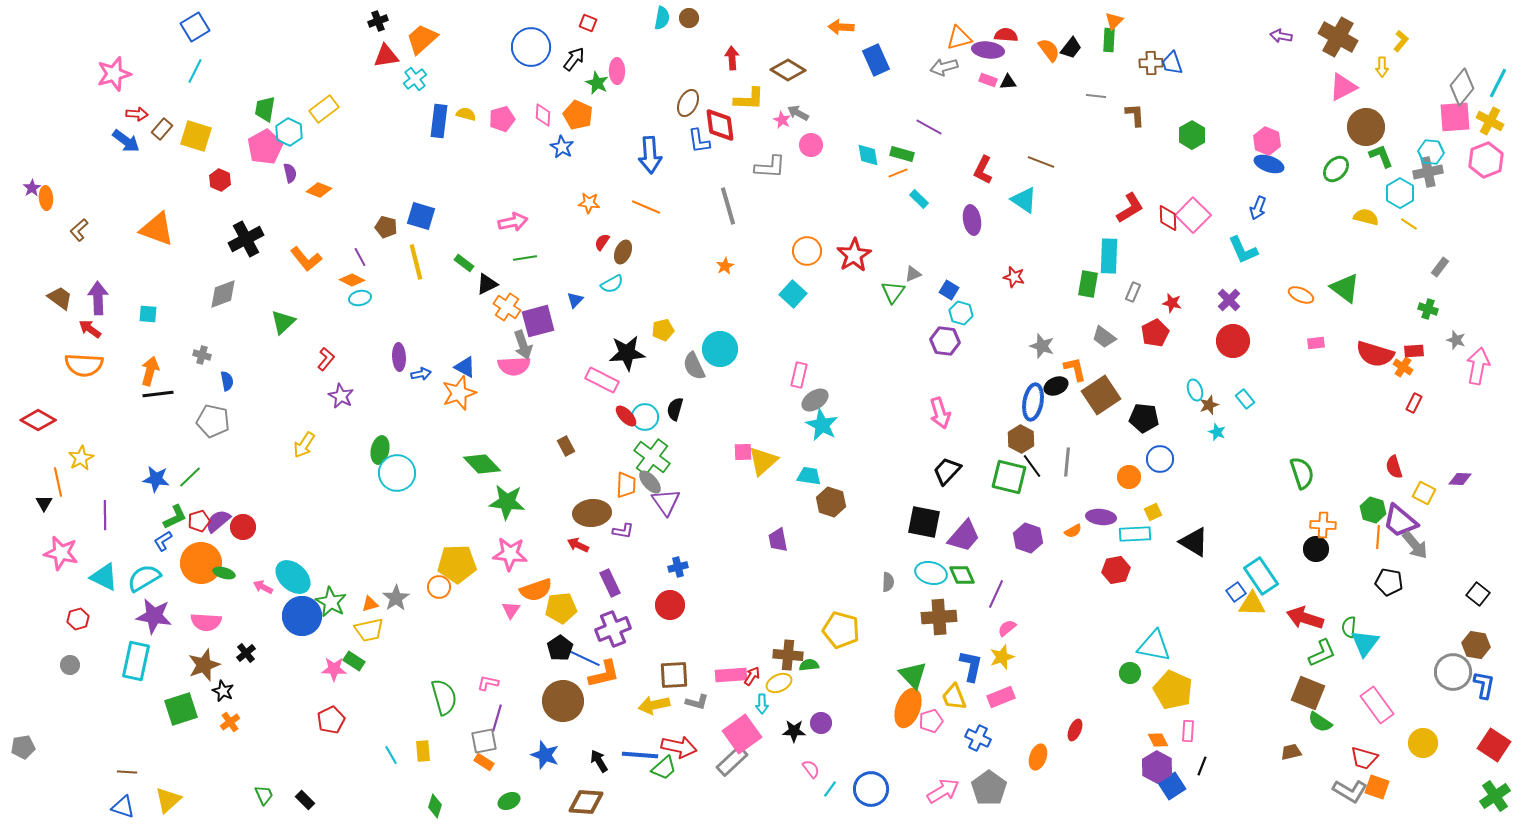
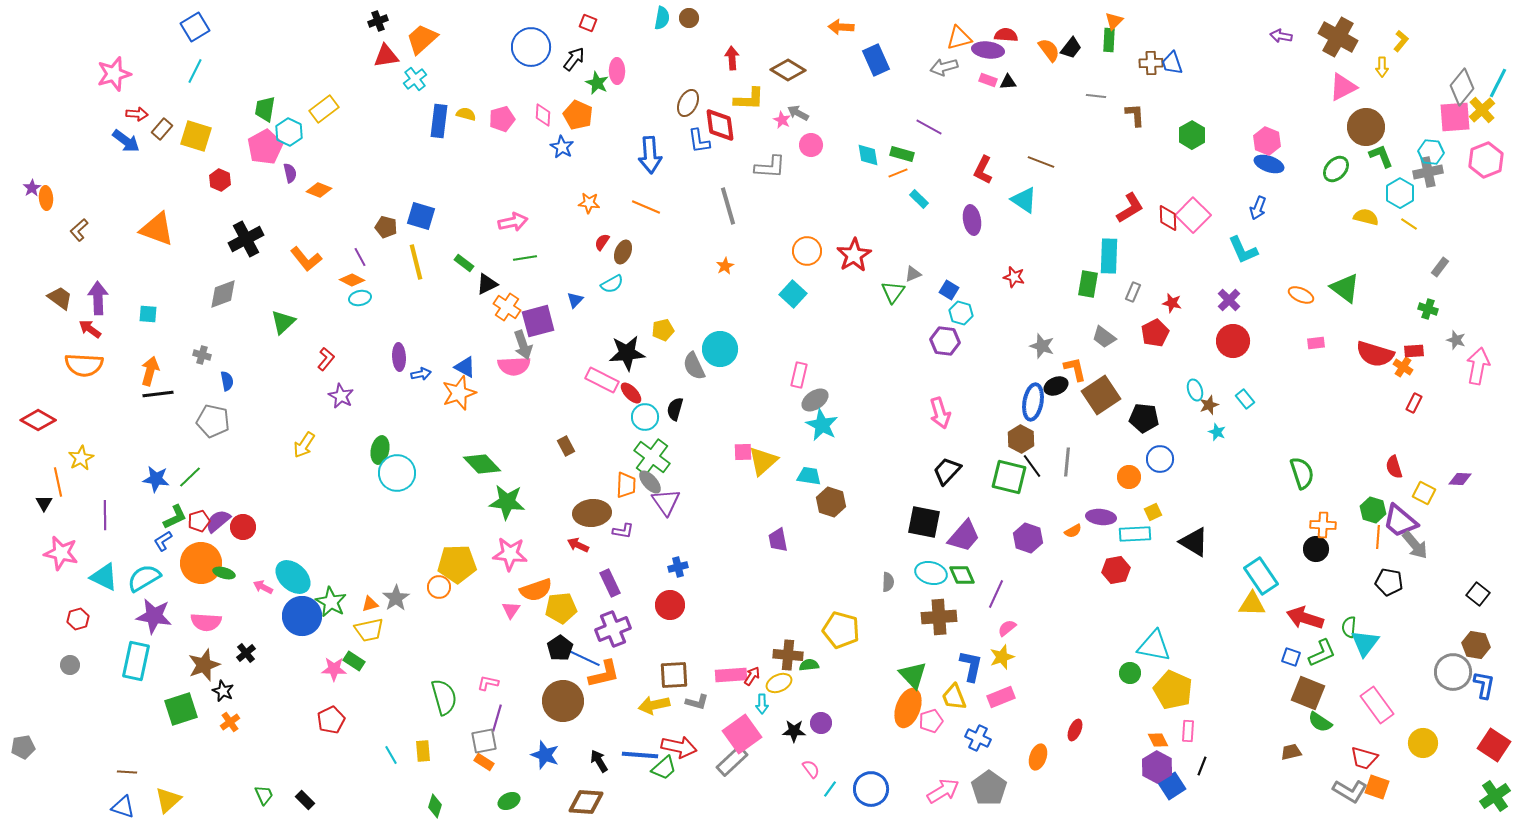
yellow cross at (1490, 121): moved 8 px left, 11 px up; rotated 20 degrees clockwise
red ellipse at (626, 416): moved 5 px right, 23 px up
blue square at (1236, 592): moved 55 px right, 65 px down; rotated 36 degrees counterclockwise
